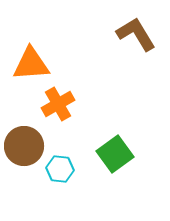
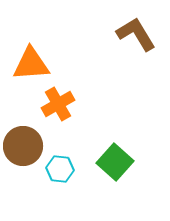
brown circle: moved 1 px left
green square: moved 8 px down; rotated 12 degrees counterclockwise
